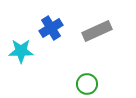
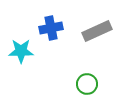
blue cross: rotated 20 degrees clockwise
